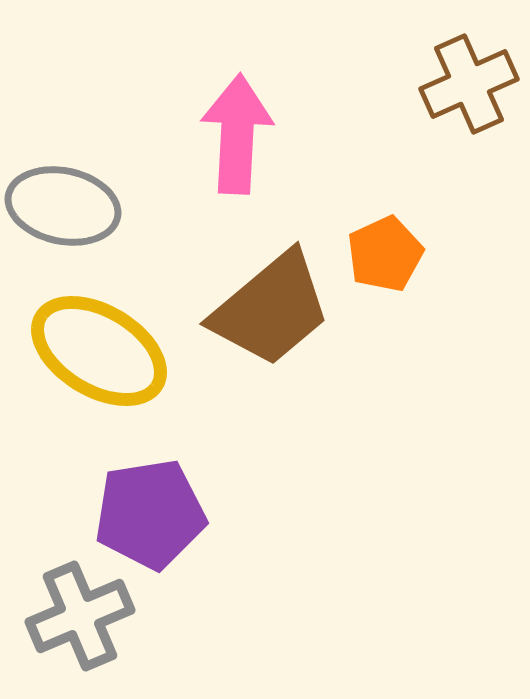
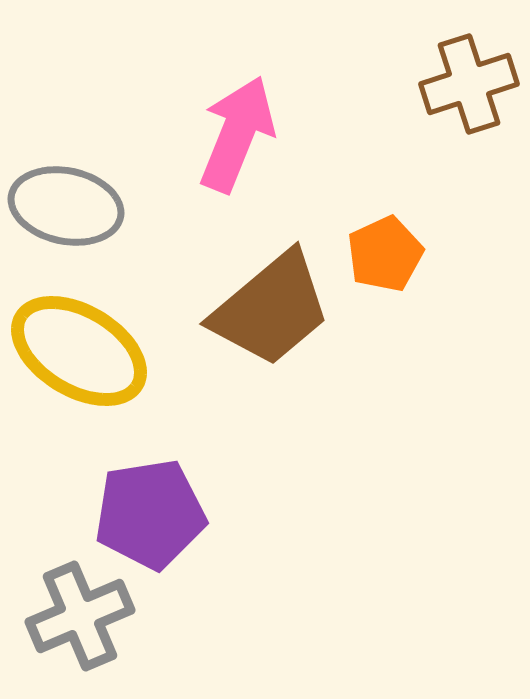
brown cross: rotated 6 degrees clockwise
pink arrow: rotated 19 degrees clockwise
gray ellipse: moved 3 px right
yellow ellipse: moved 20 px left
